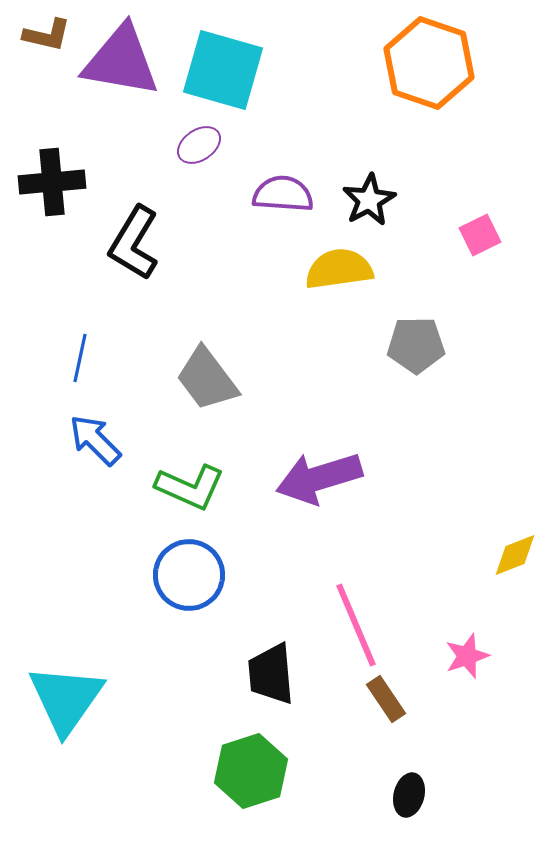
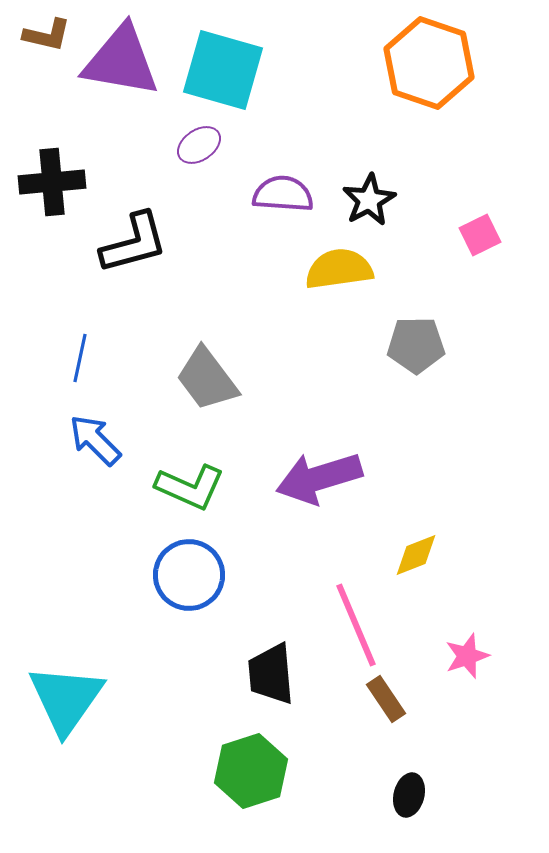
black L-shape: rotated 136 degrees counterclockwise
yellow diamond: moved 99 px left
